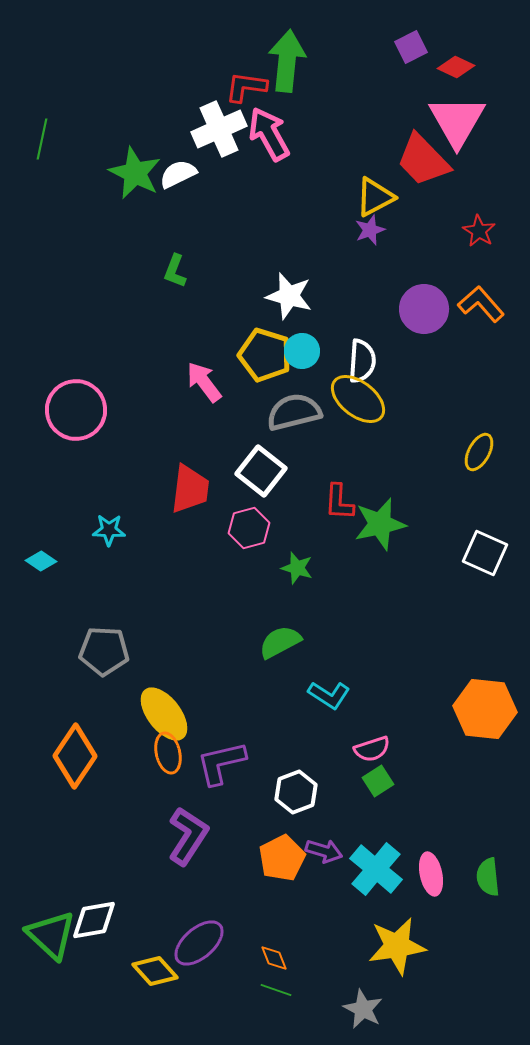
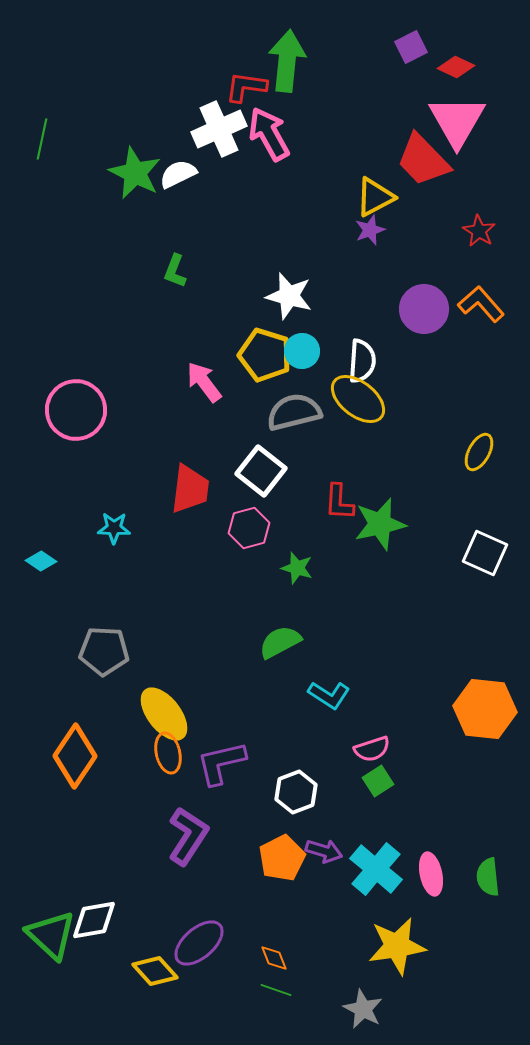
cyan star at (109, 530): moved 5 px right, 2 px up
